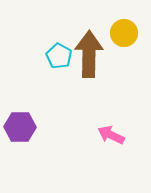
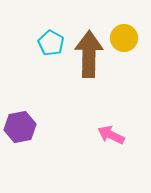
yellow circle: moved 5 px down
cyan pentagon: moved 8 px left, 13 px up
purple hexagon: rotated 12 degrees counterclockwise
